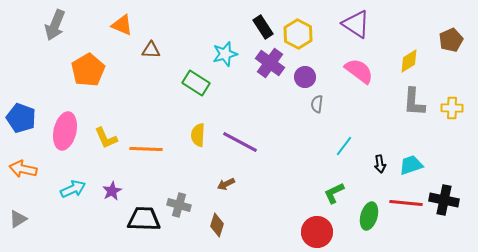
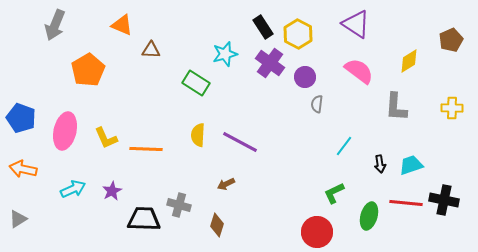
gray L-shape: moved 18 px left, 5 px down
